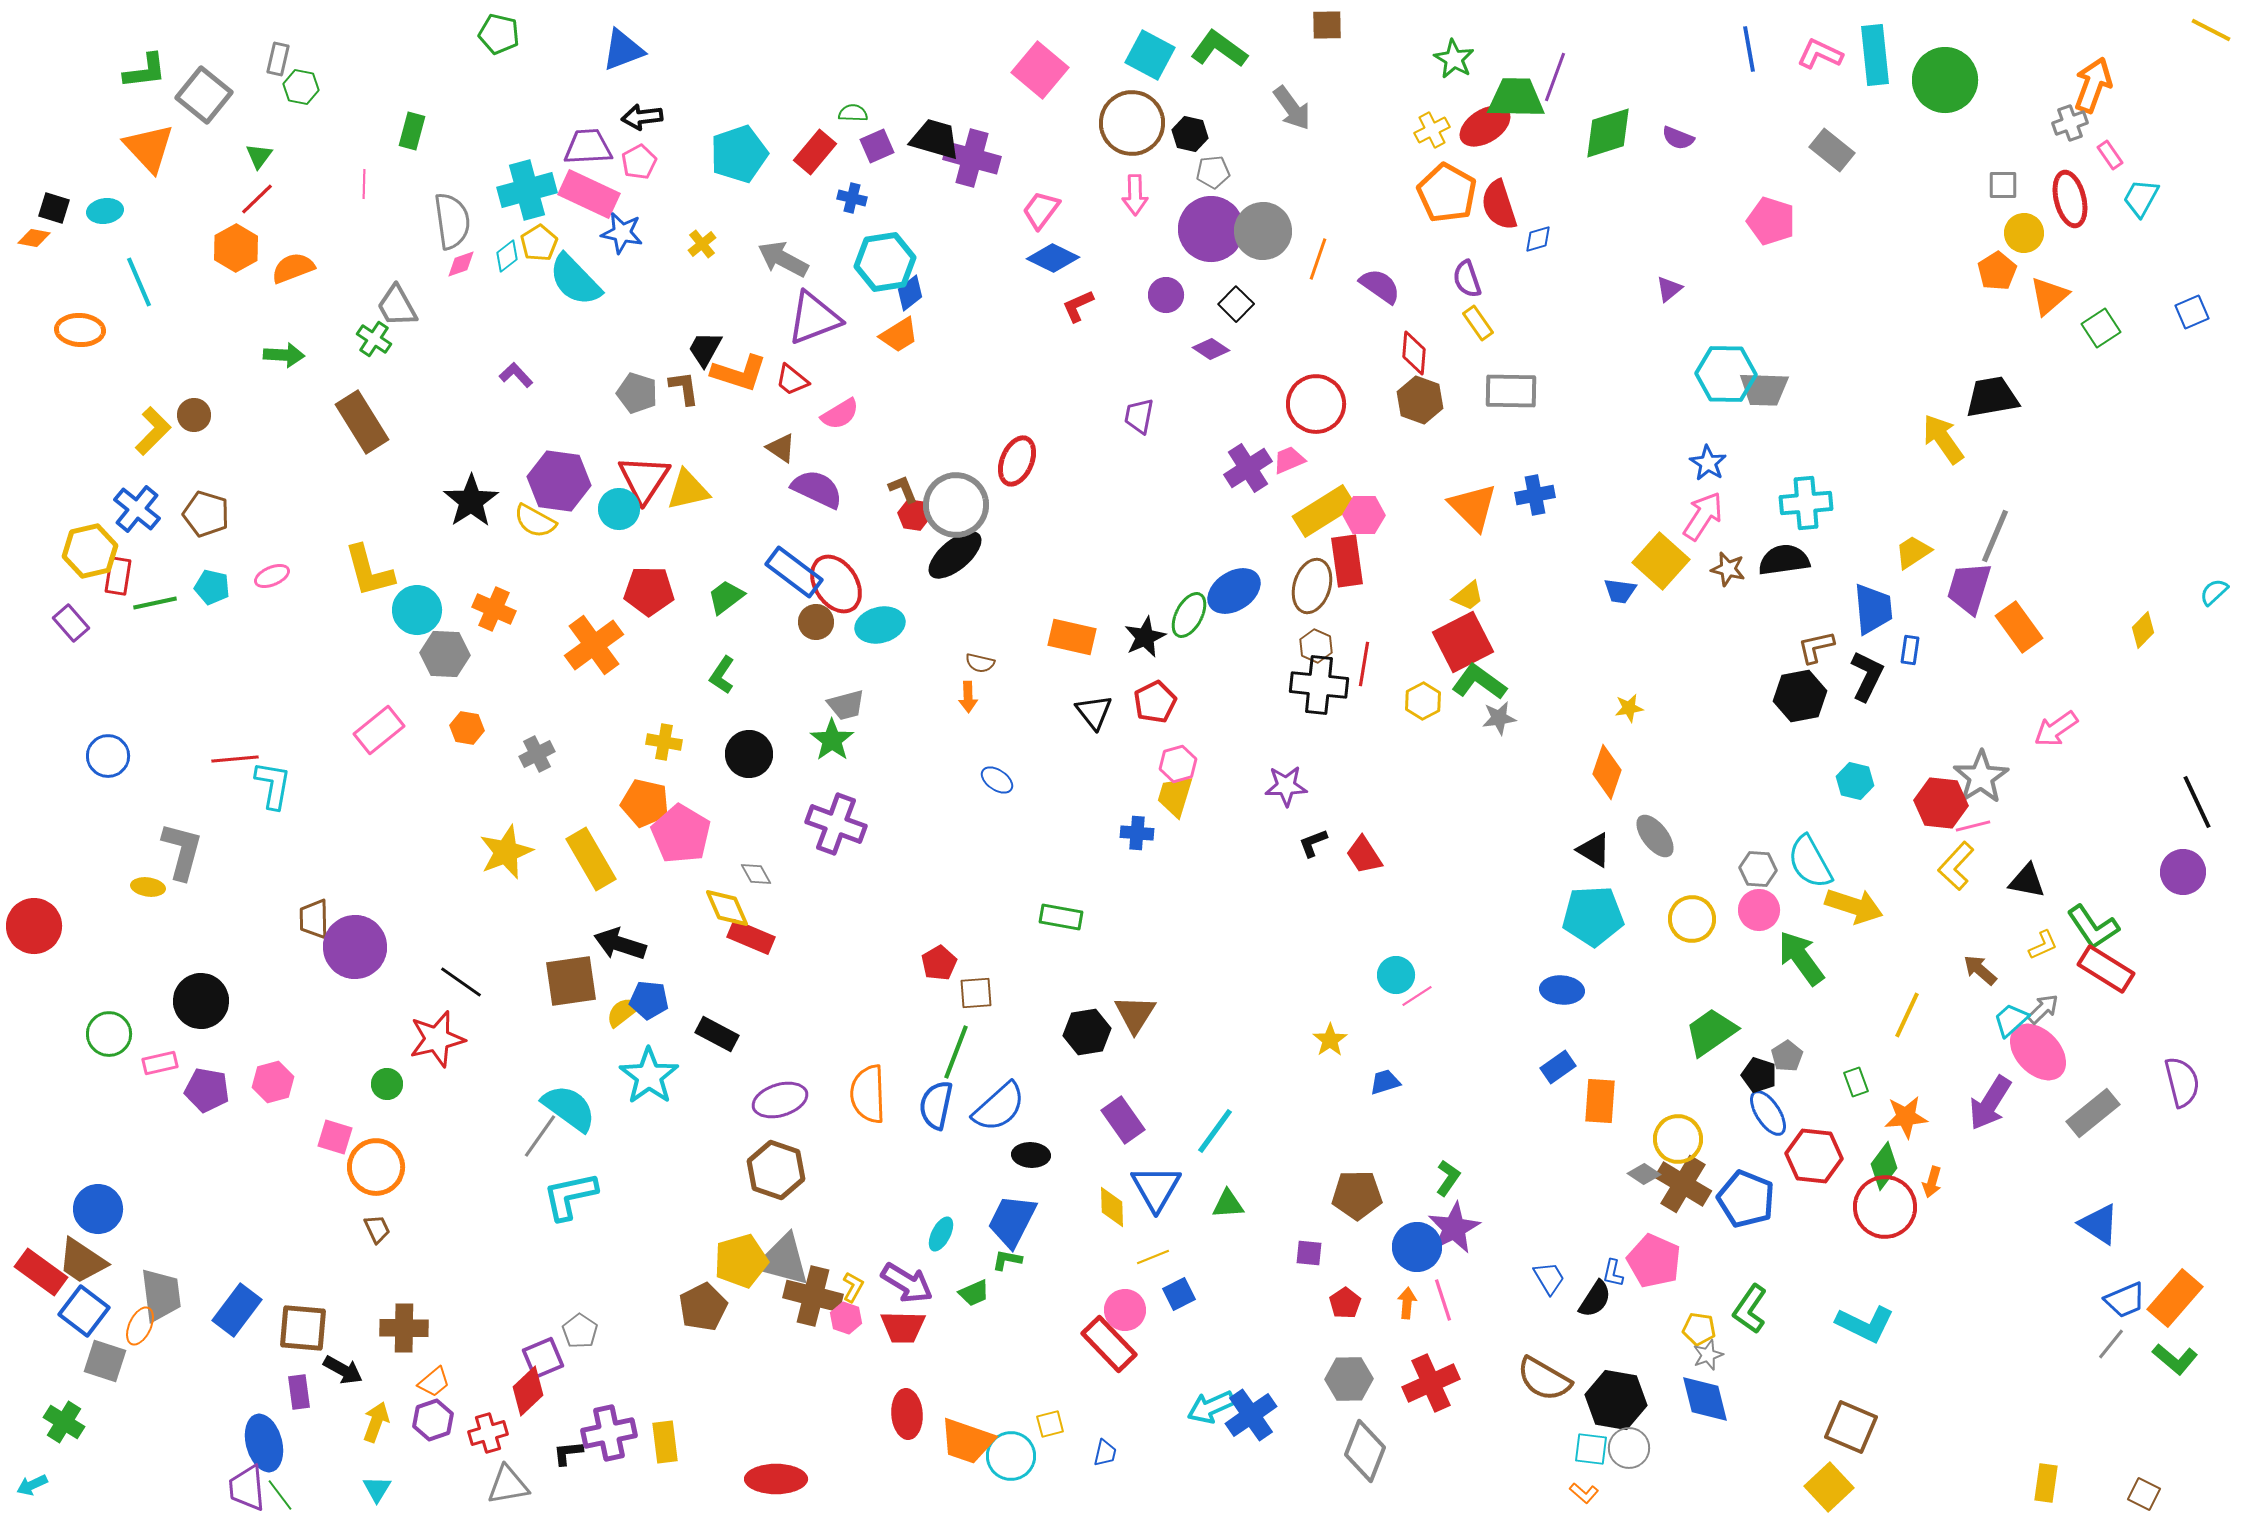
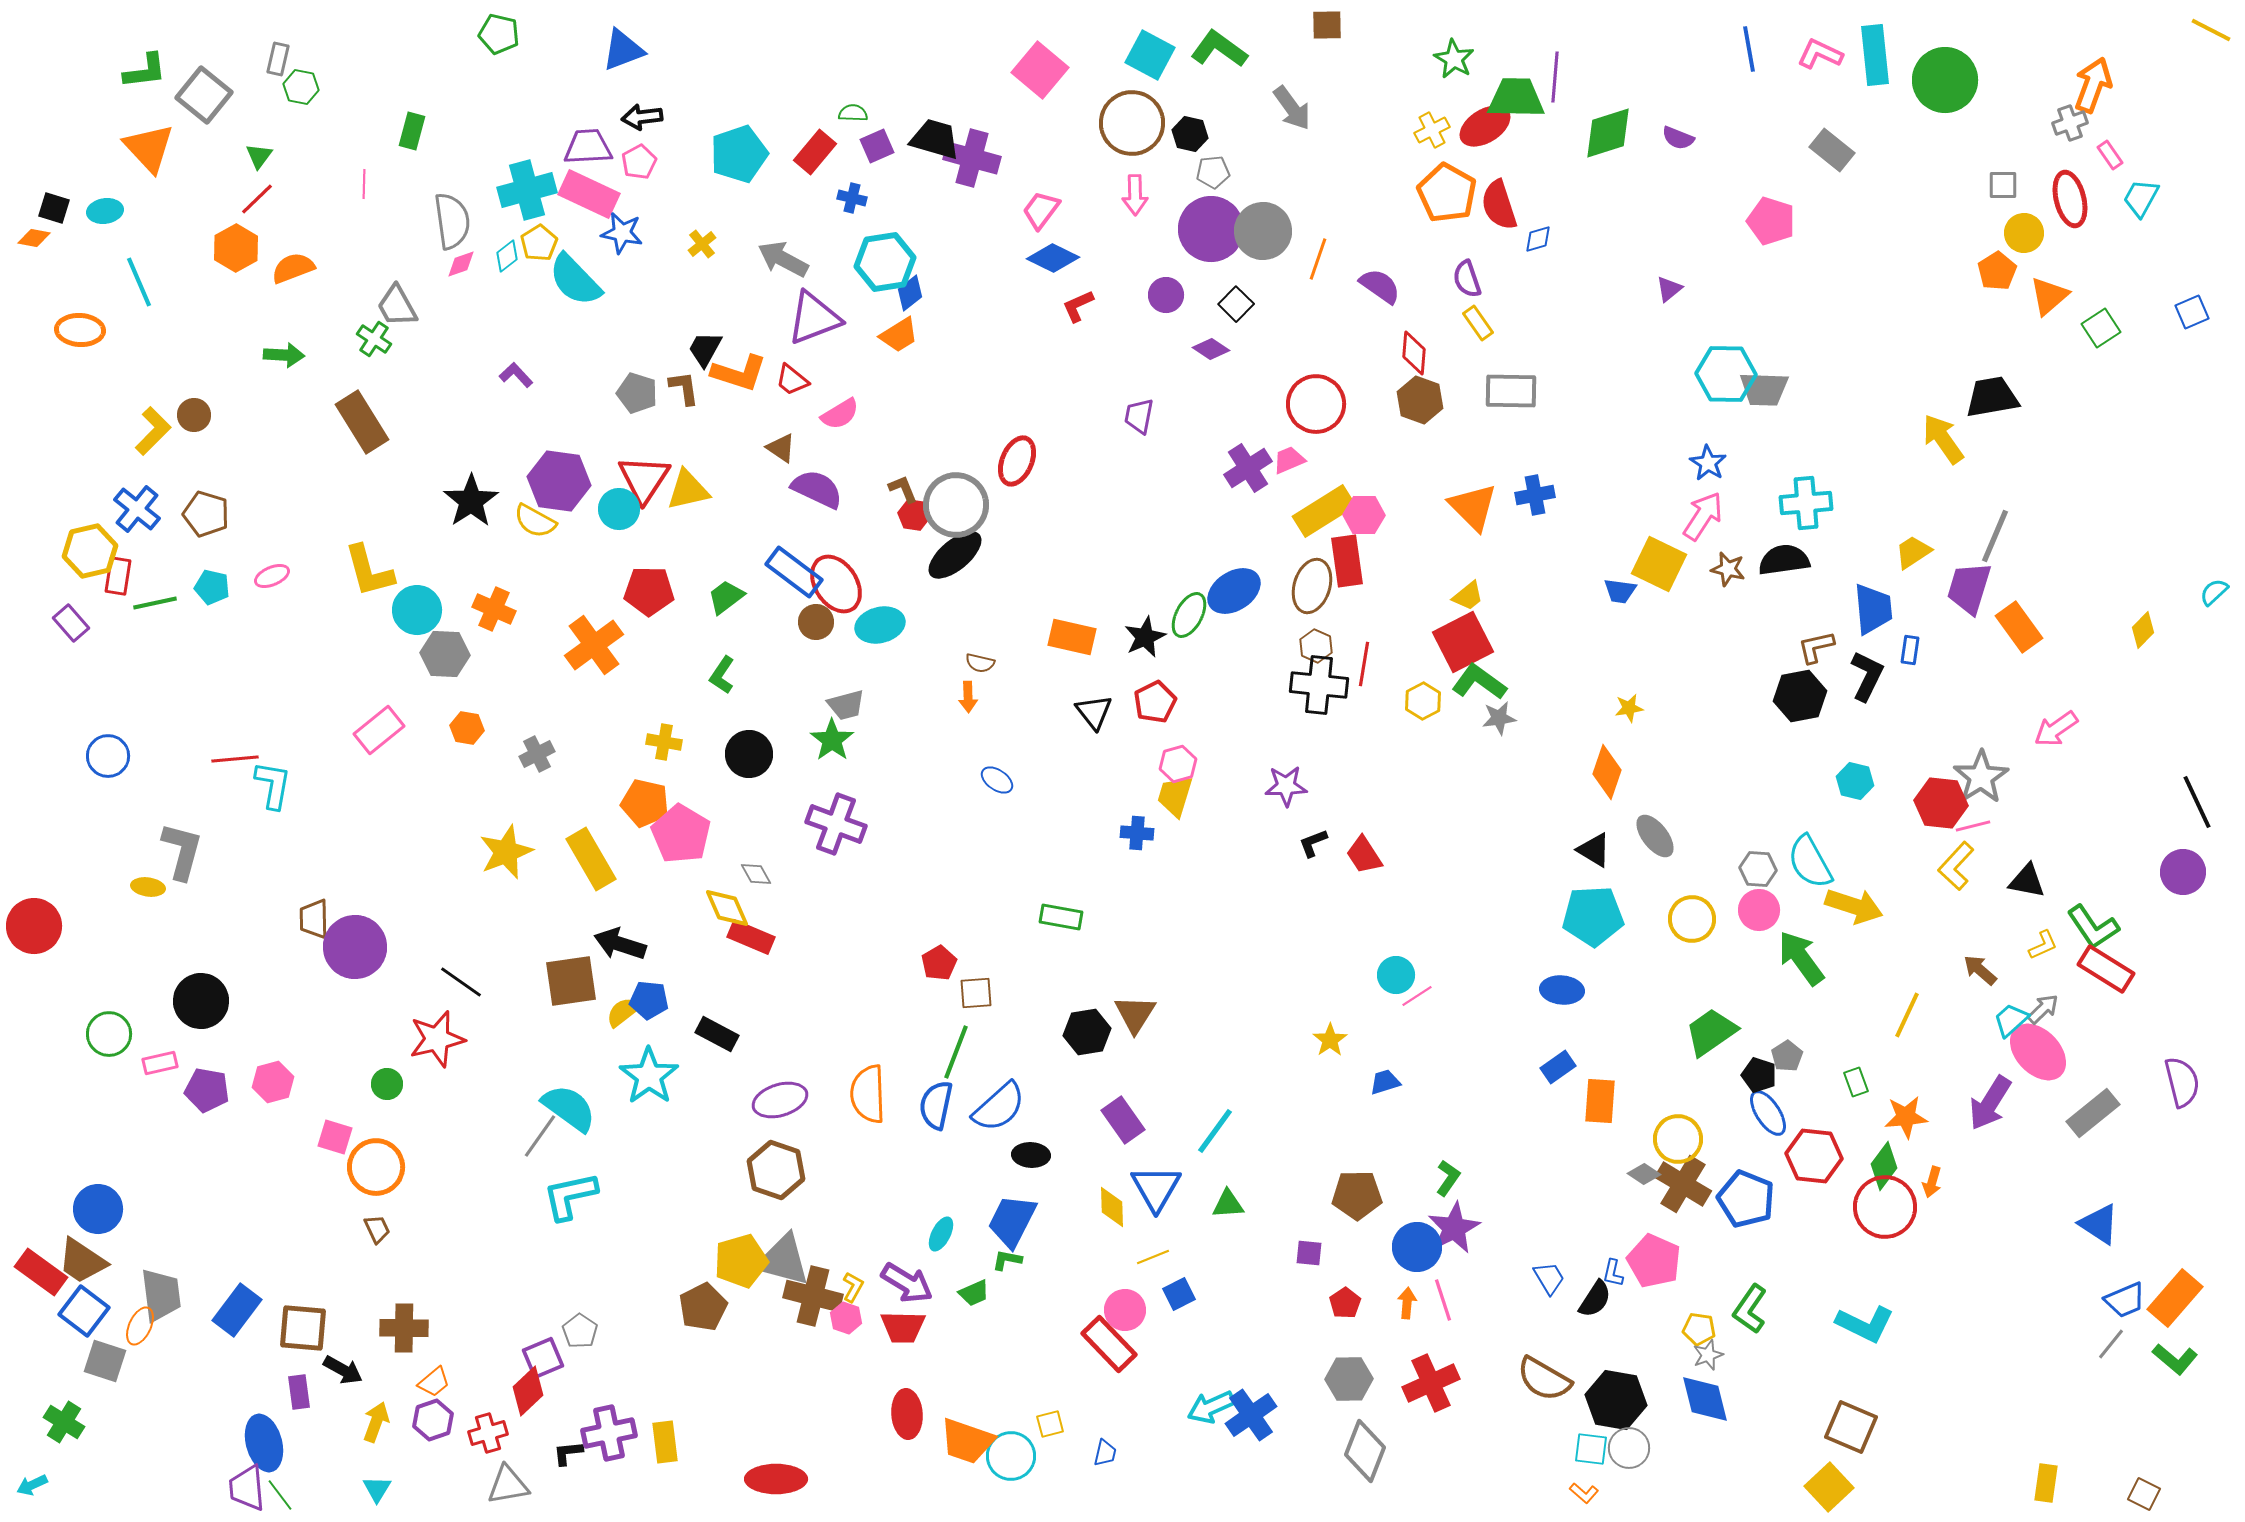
purple line at (1555, 77): rotated 15 degrees counterclockwise
yellow square at (1661, 561): moved 2 px left, 3 px down; rotated 16 degrees counterclockwise
